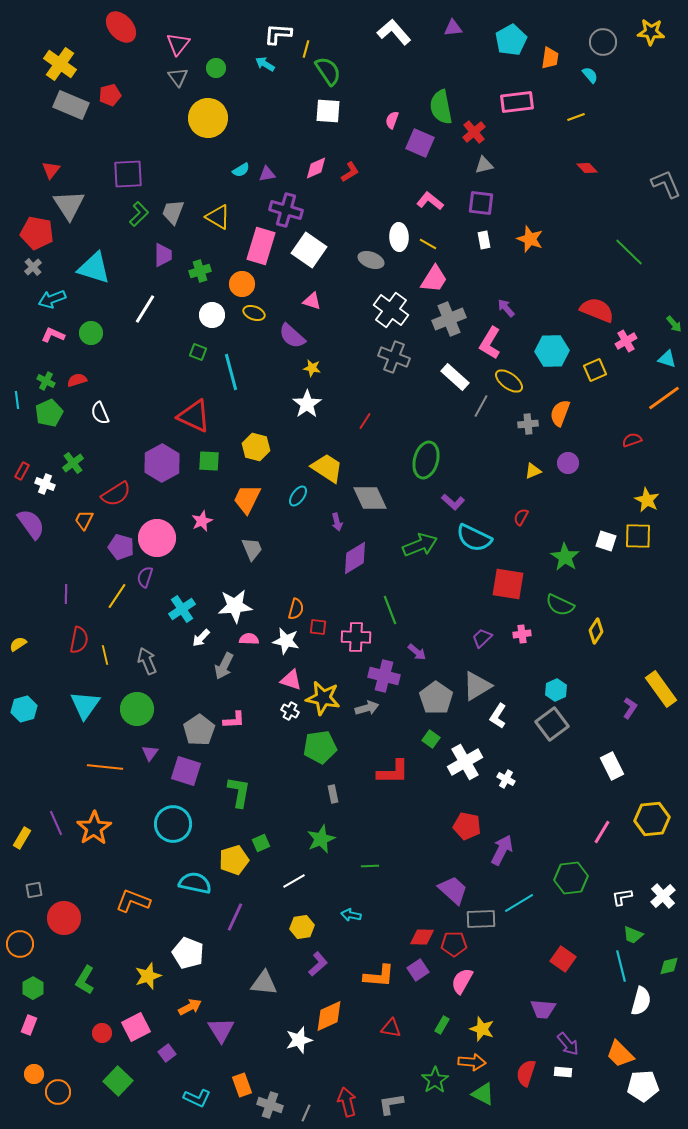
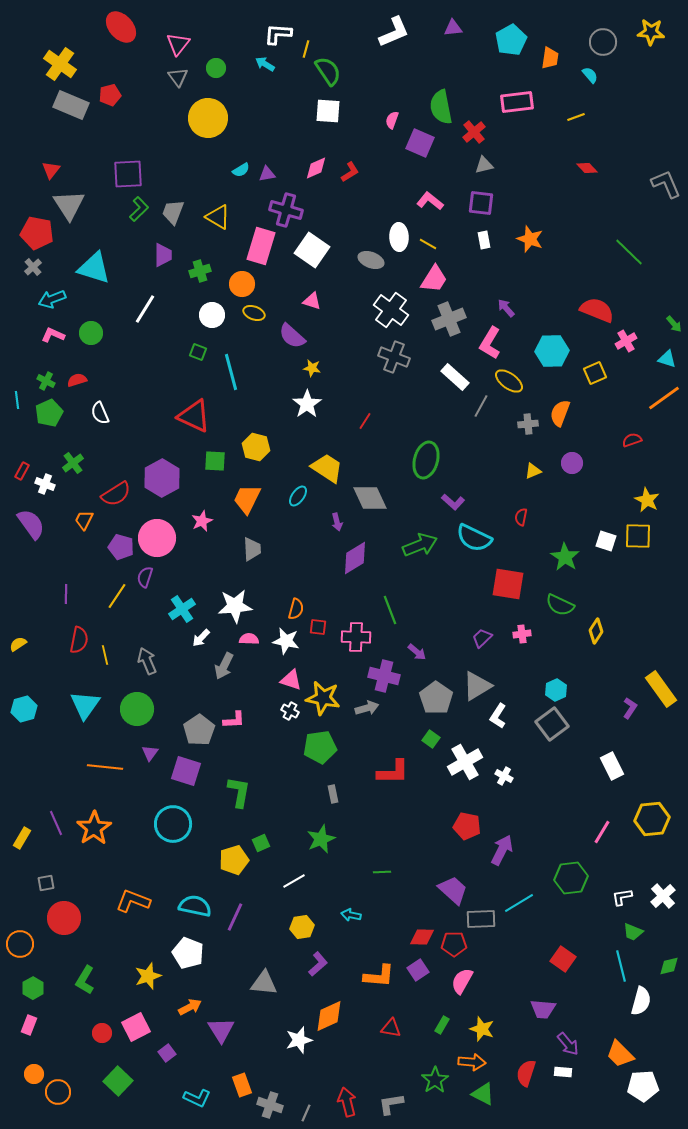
white L-shape at (394, 32): rotated 108 degrees clockwise
green L-shape at (139, 214): moved 5 px up
white square at (309, 250): moved 3 px right
yellow square at (595, 370): moved 3 px down
green square at (209, 461): moved 6 px right
purple hexagon at (162, 463): moved 15 px down
purple circle at (568, 463): moved 4 px right
red semicircle at (521, 517): rotated 18 degrees counterclockwise
gray trapezoid at (252, 549): rotated 20 degrees clockwise
white cross at (506, 779): moved 2 px left, 3 px up
green line at (370, 866): moved 12 px right, 6 px down
cyan semicircle at (195, 883): moved 23 px down
gray square at (34, 890): moved 12 px right, 7 px up
green trapezoid at (633, 935): moved 3 px up
